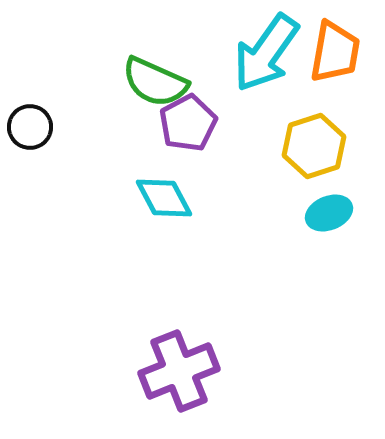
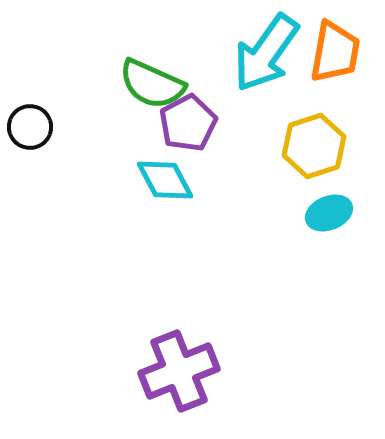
green semicircle: moved 3 px left, 2 px down
cyan diamond: moved 1 px right, 18 px up
